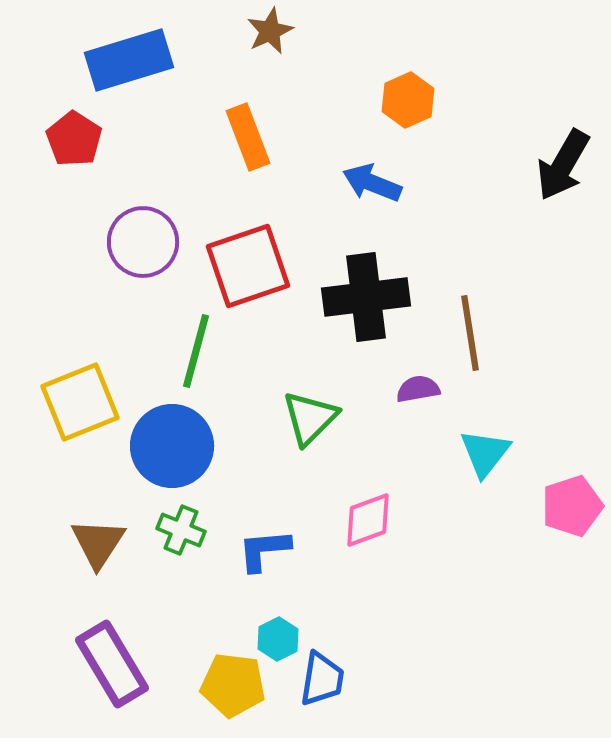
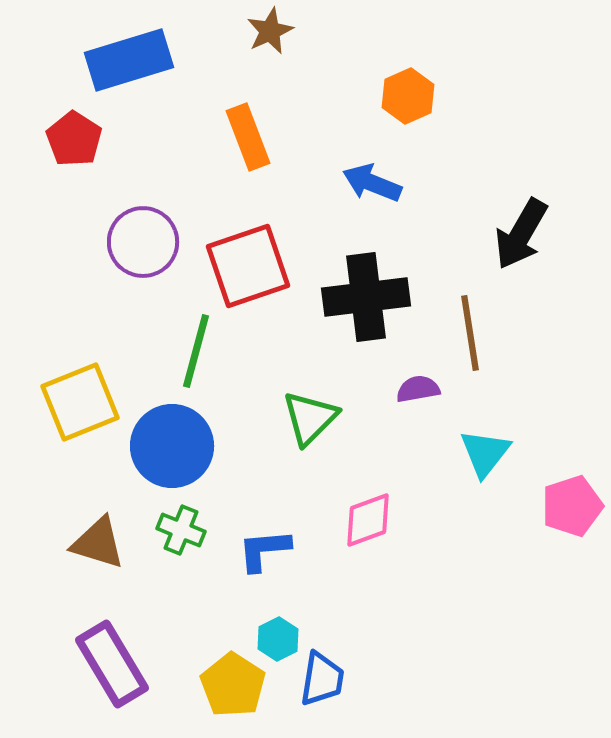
orange hexagon: moved 4 px up
black arrow: moved 42 px left, 69 px down
brown triangle: rotated 46 degrees counterclockwise
yellow pentagon: rotated 26 degrees clockwise
